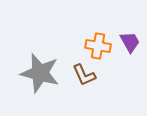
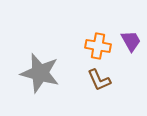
purple trapezoid: moved 1 px right, 1 px up
brown L-shape: moved 15 px right, 5 px down
